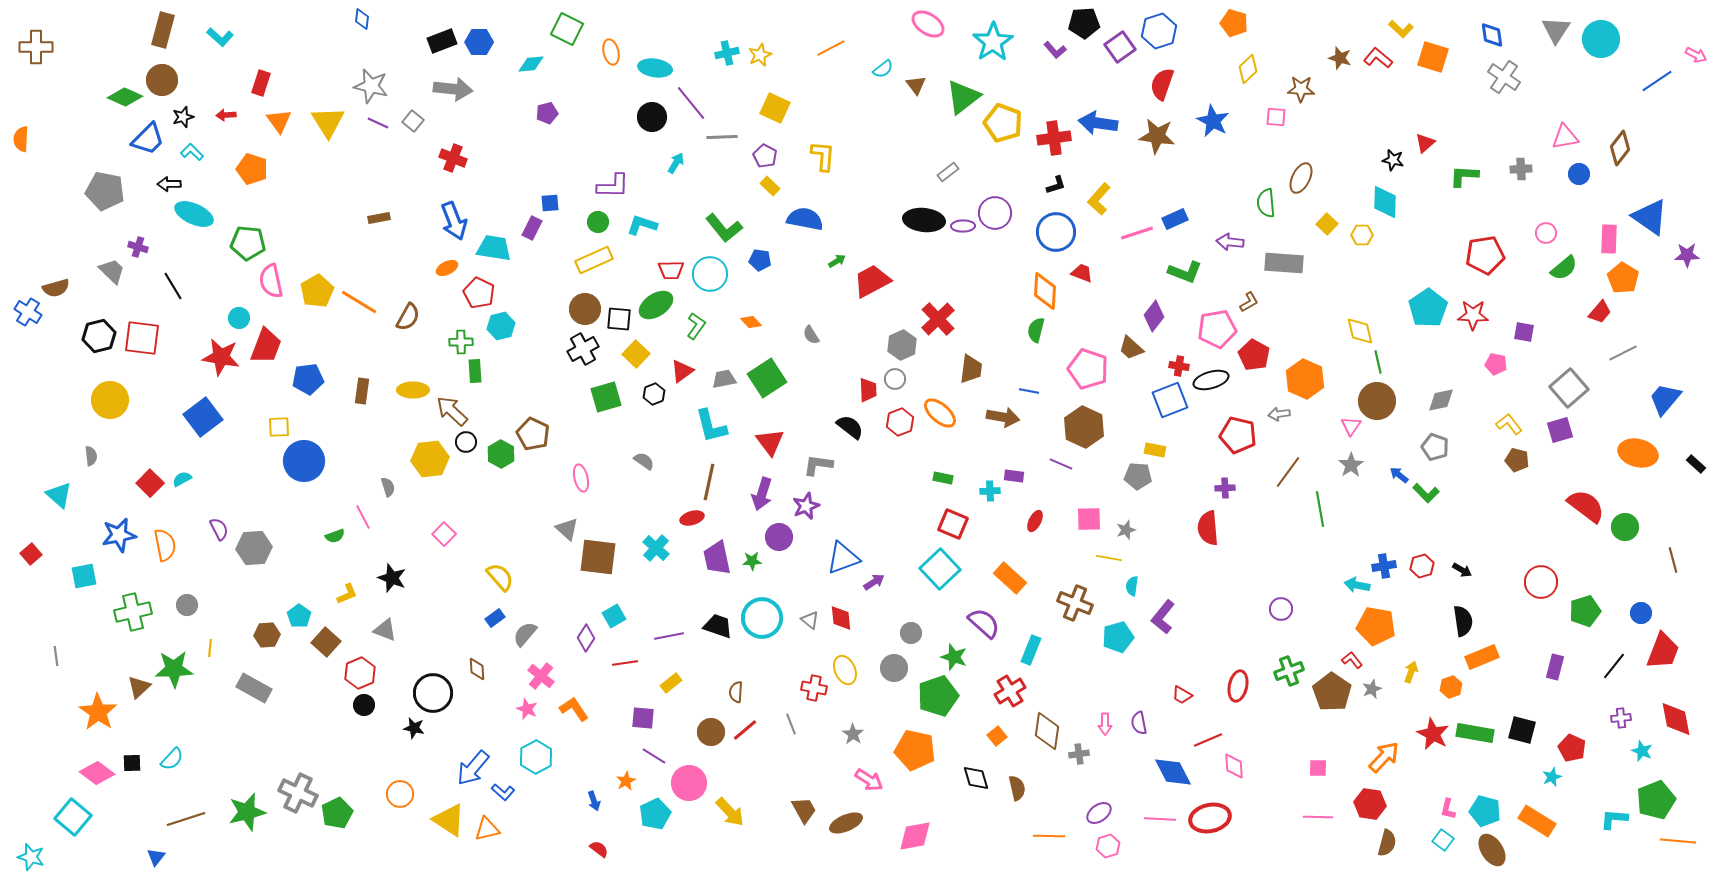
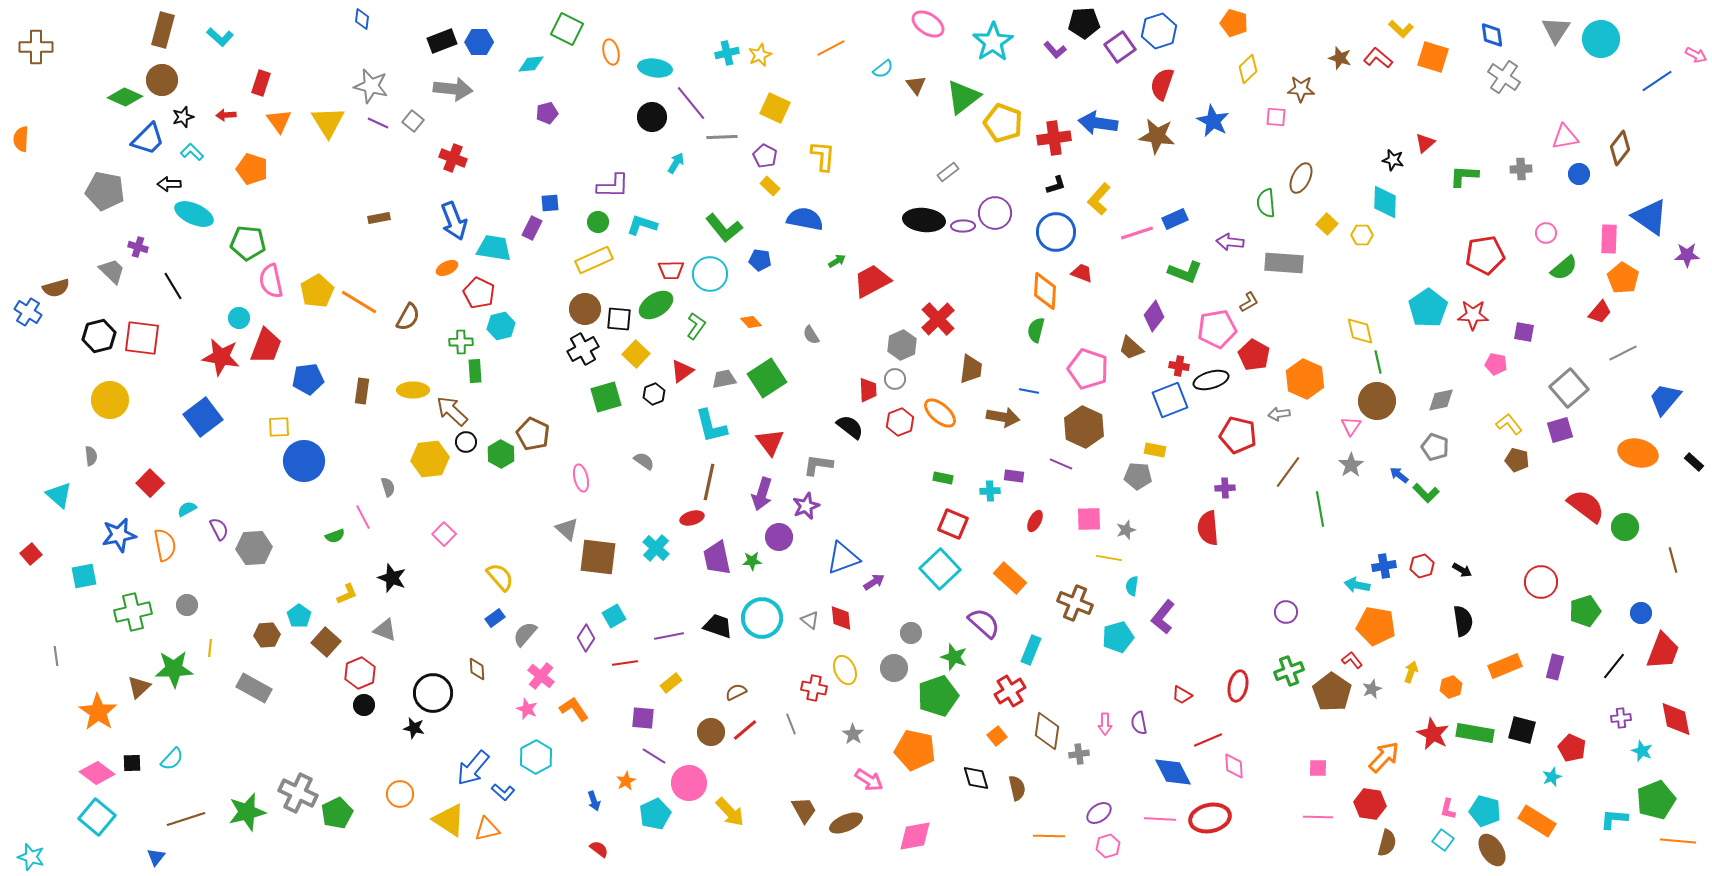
black rectangle at (1696, 464): moved 2 px left, 2 px up
cyan semicircle at (182, 479): moved 5 px right, 30 px down
purple circle at (1281, 609): moved 5 px right, 3 px down
orange rectangle at (1482, 657): moved 23 px right, 9 px down
brown semicircle at (736, 692): rotated 60 degrees clockwise
cyan square at (73, 817): moved 24 px right
